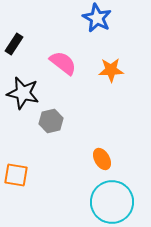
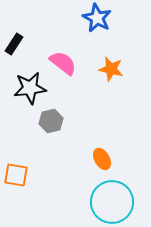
orange star: moved 1 px up; rotated 15 degrees clockwise
black star: moved 7 px right, 5 px up; rotated 20 degrees counterclockwise
